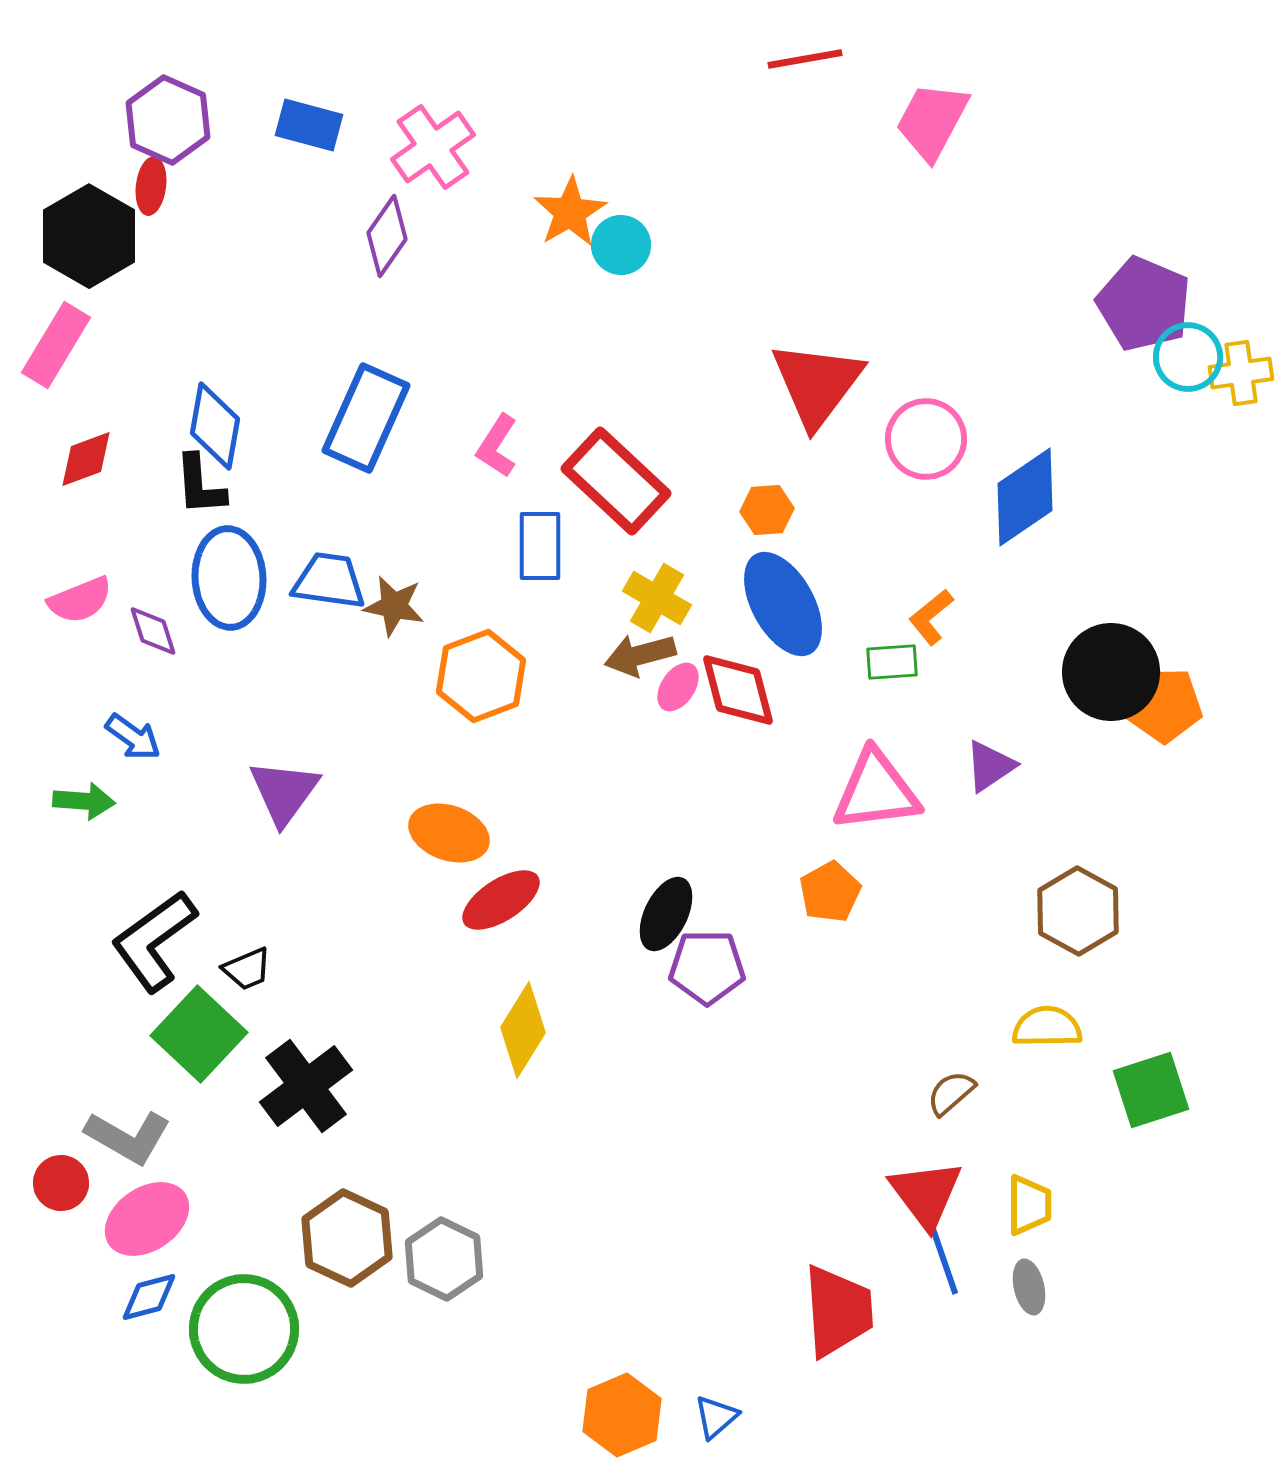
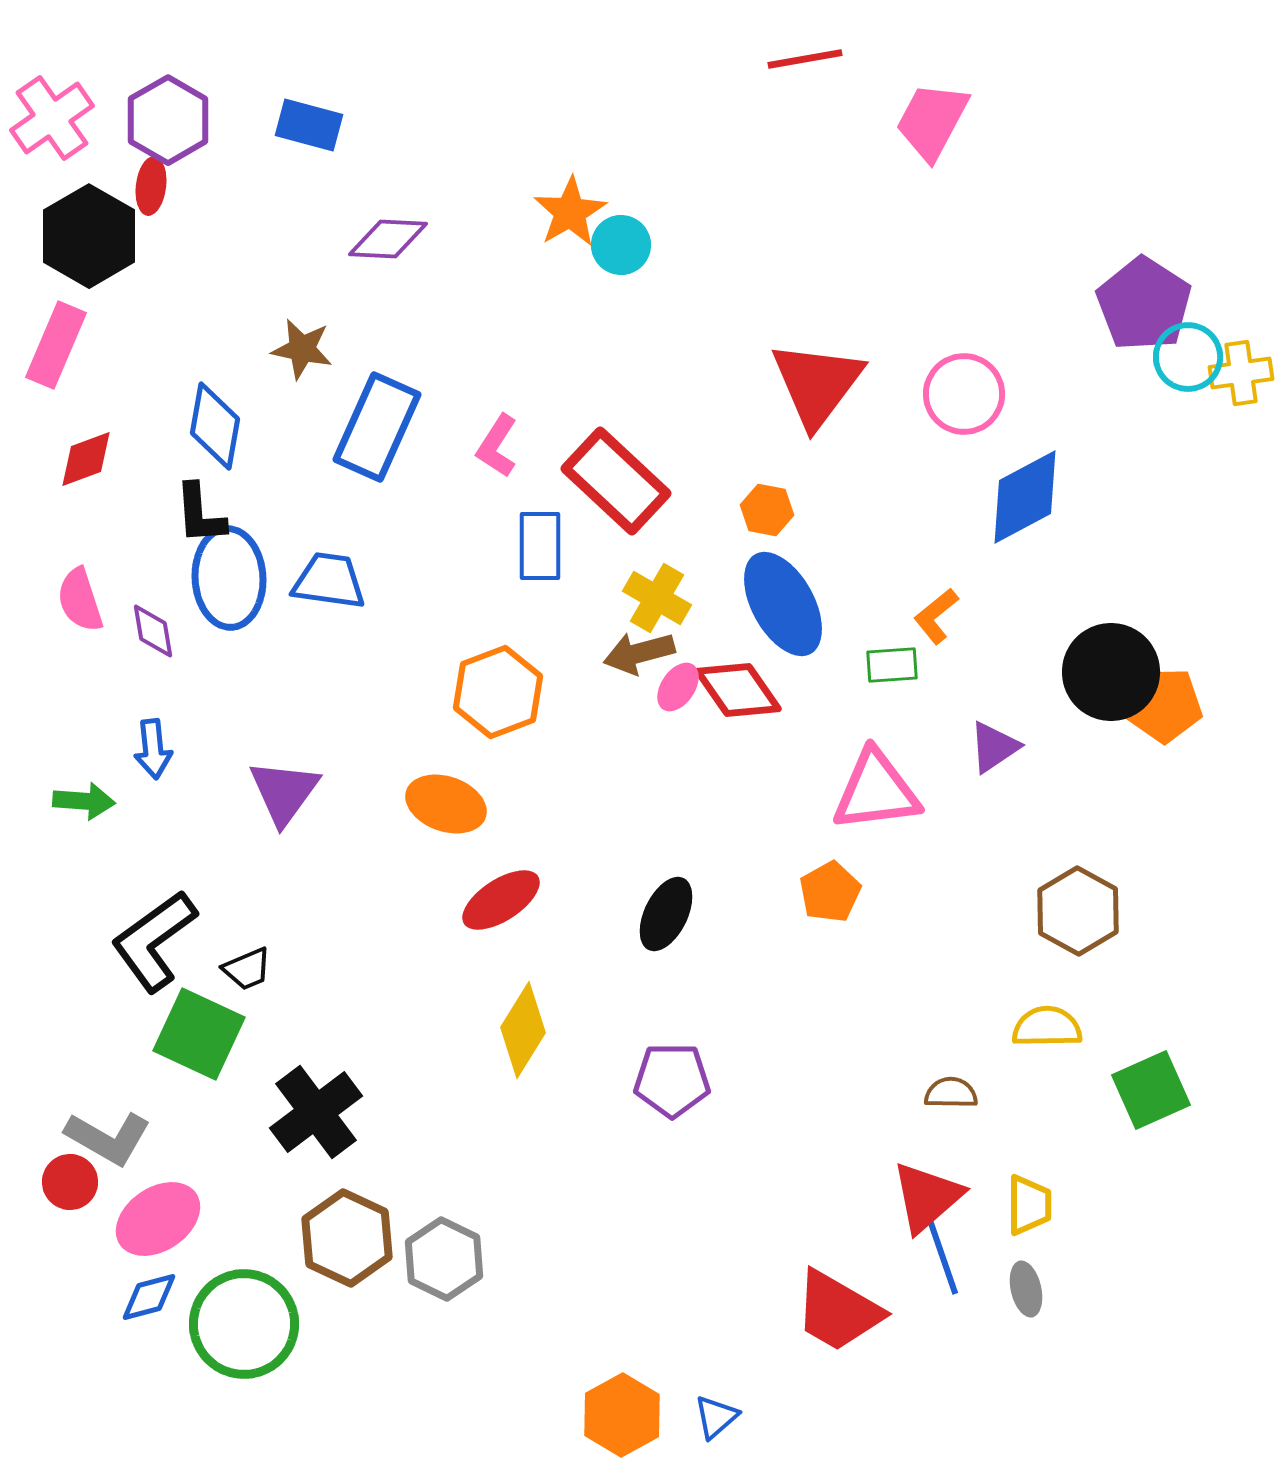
purple hexagon at (168, 120): rotated 6 degrees clockwise
pink cross at (433, 147): moved 381 px left, 29 px up
purple diamond at (387, 236): moved 1 px right, 3 px down; rotated 58 degrees clockwise
purple pentagon at (1144, 304): rotated 10 degrees clockwise
pink rectangle at (56, 345): rotated 8 degrees counterclockwise
blue rectangle at (366, 418): moved 11 px right, 9 px down
pink circle at (926, 439): moved 38 px right, 45 px up
black L-shape at (200, 485): moved 29 px down
blue diamond at (1025, 497): rotated 6 degrees clockwise
orange hexagon at (767, 510): rotated 15 degrees clockwise
pink semicircle at (80, 600): rotated 94 degrees clockwise
brown star at (394, 606): moved 92 px left, 257 px up
orange L-shape at (931, 617): moved 5 px right, 1 px up
purple diamond at (153, 631): rotated 8 degrees clockwise
brown arrow at (640, 655): moved 1 px left, 2 px up
green rectangle at (892, 662): moved 3 px down
orange hexagon at (481, 676): moved 17 px right, 16 px down
red diamond at (738, 690): rotated 20 degrees counterclockwise
blue arrow at (133, 737): moved 20 px right, 12 px down; rotated 48 degrees clockwise
purple triangle at (990, 766): moved 4 px right, 19 px up
orange ellipse at (449, 833): moved 3 px left, 29 px up
purple pentagon at (707, 967): moved 35 px left, 113 px down
green square at (199, 1034): rotated 18 degrees counterclockwise
black cross at (306, 1086): moved 10 px right, 26 px down
green square at (1151, 1090): rotated 6 degrees counterclockwise
brown semicircle at (951, 1093): rotated 42 degrees clockwise
gray L-shape at (128, 1137): moved 20 px left, 1 px down
red circle at (61, 1183): moved 9 px right, 1 px up
red triangle at (926, 1194): moved 1 px right, 3 px down; rotated 26 degrees clockwise
pink ellipse at (147, 1219): moved 11 px right
gray ellipse at (1029, 1287): moved 3 px left, 2 px down
red trapezoid at (838, 1311): rotated 124 degrees clockwise
green circle at (244, 1329): moved 5 px up
orange hexagon at (622, 1415): rotated 6 degrees counterclockwise
